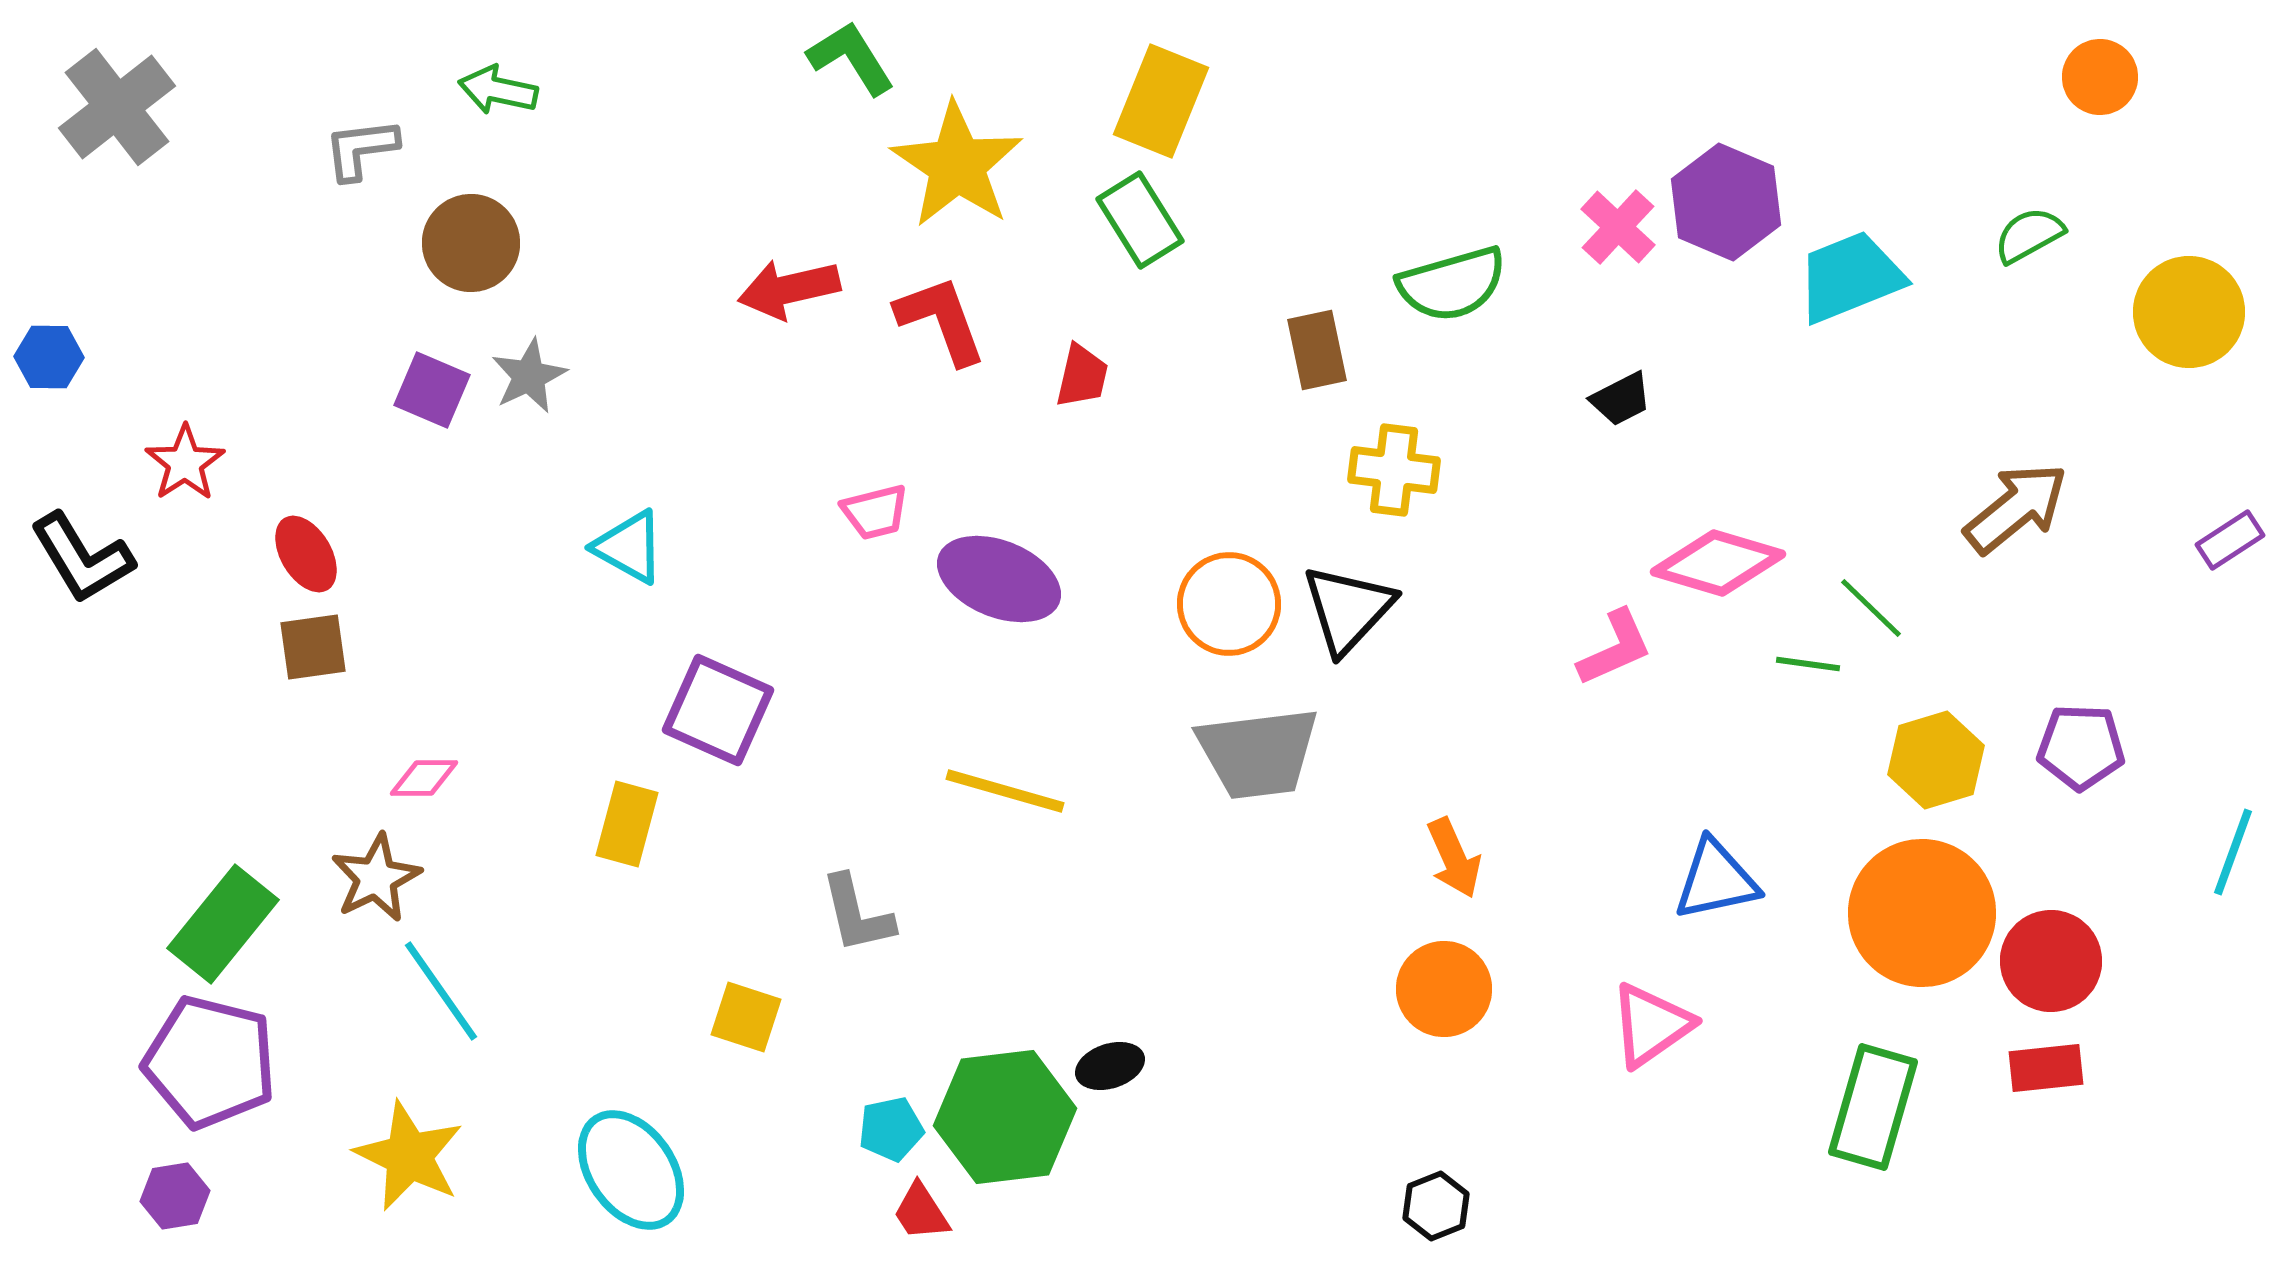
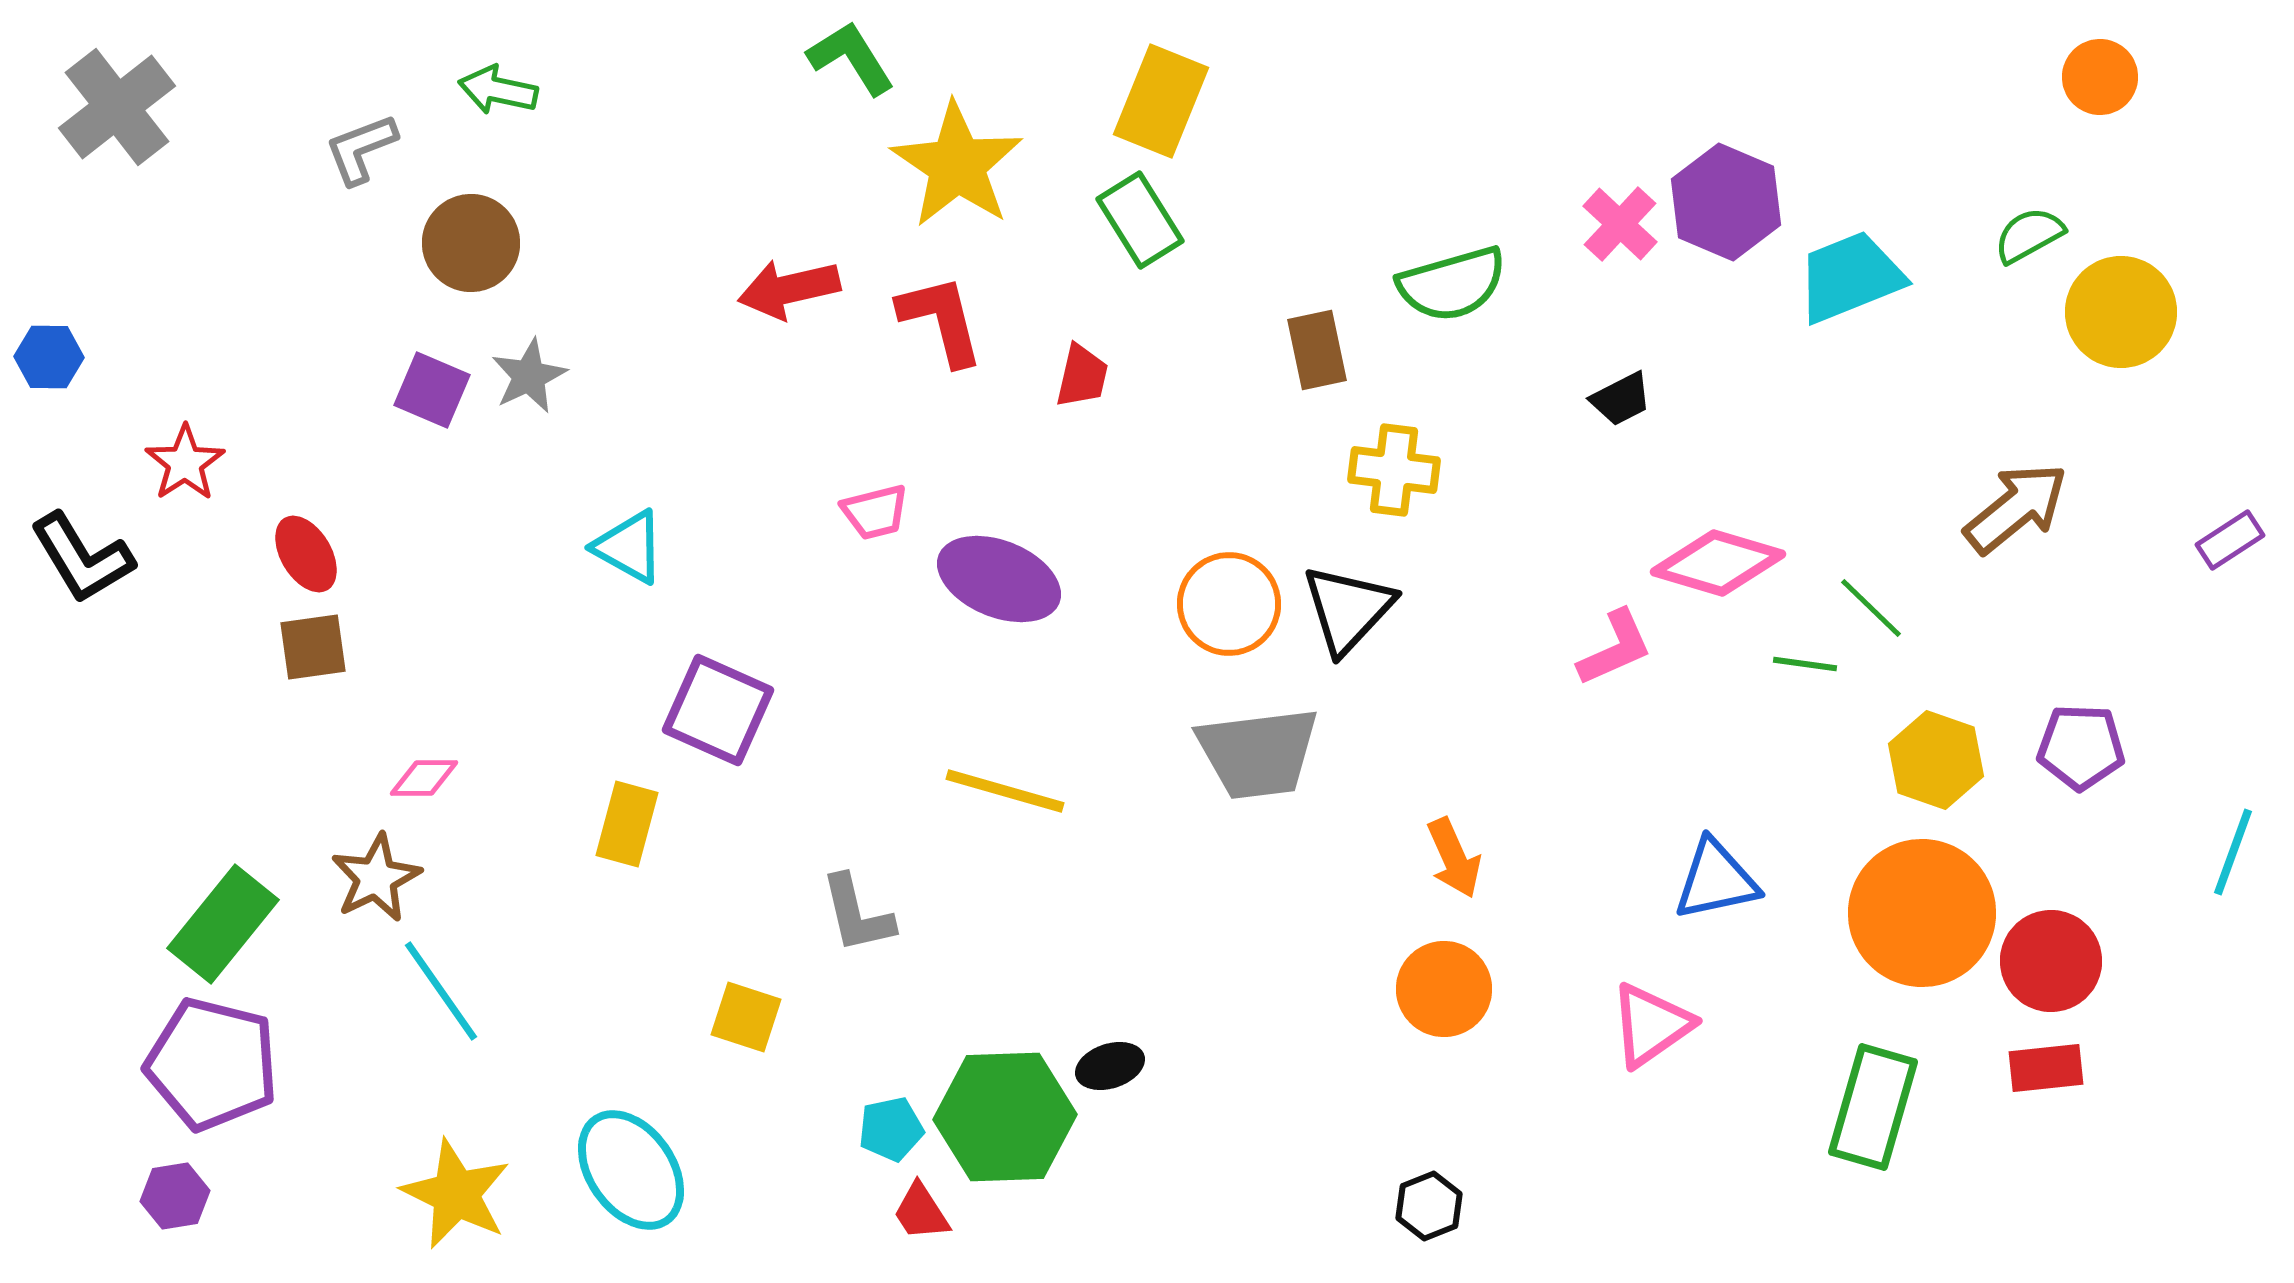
gray L-shape at (361, 149): rotated 14 degrees counterclockwise
pink cross at (1618, 227): moved 2 px right, 3 px up
yellow circle at (2189, 312): moved 68 px left
red L-shape at (941, 320): rotated 6 degrees clockwise
green line at (1808, 664): moved 3 px left
yellow hexagon at (1936, 760): rotated 24 degrees counterclockwise
purple pentagon at (210, 1062): moved 2 px right, 2 px down
green hexagon at (1005, 1117): rotated 5 degrees clockwise
yellow star at (409, 1156): moved 47 px right, 38 px down
black hexagon at (1436, 1206): moved 7 px left
